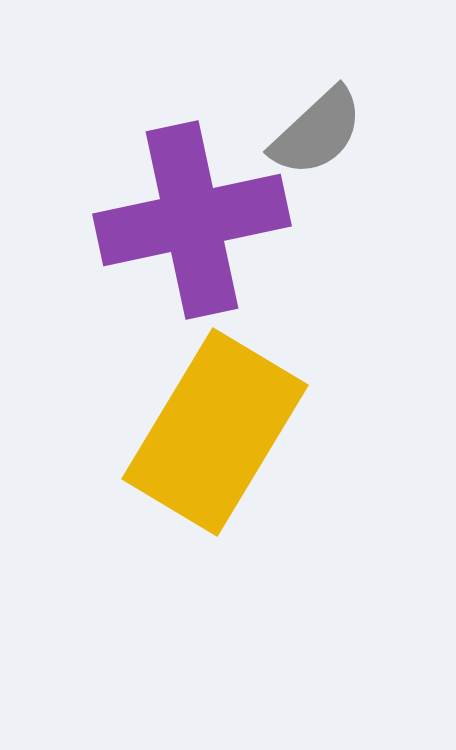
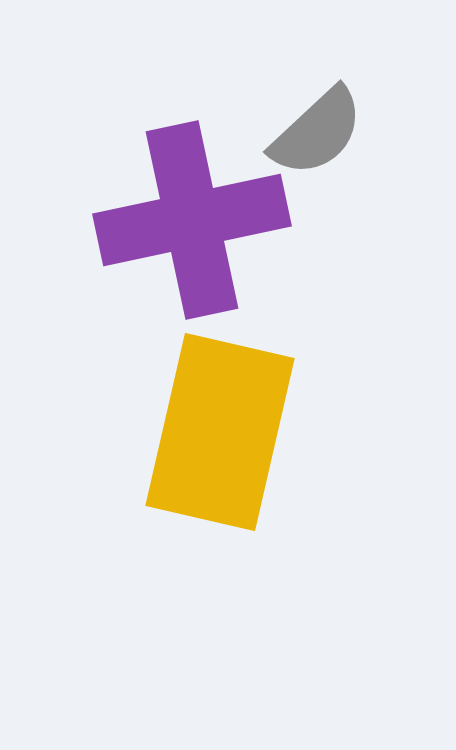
yellow rectangle: moved 5 px right; rotated 18 degrees counterclockwise
